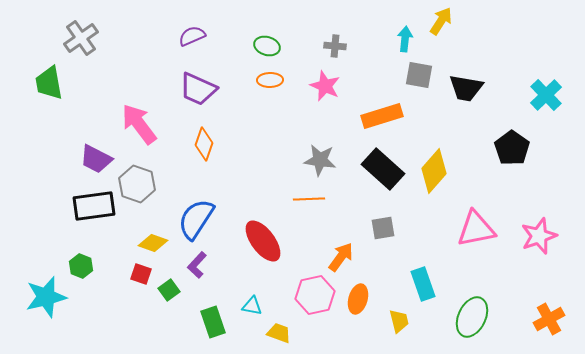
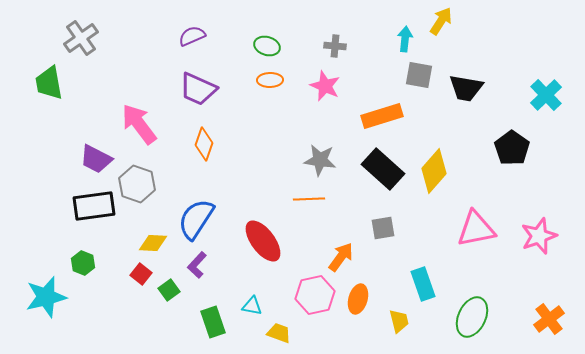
yellow diamond at (153, 243): rotated 16 degrees counterclockwise
green hexagon at (81, 266): moved 2 px right, 3 px up
red square at (141, 274): rotated 20 degrees clockwise
orange cross at (549, 319): rotated 8 degrees counterclockwise
